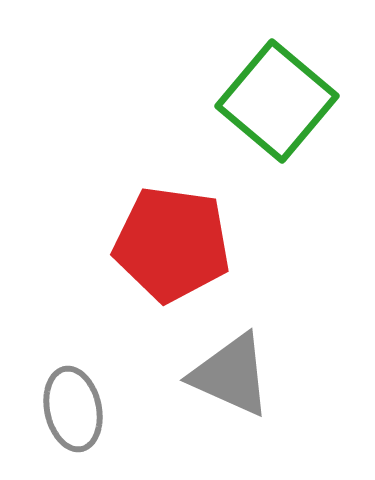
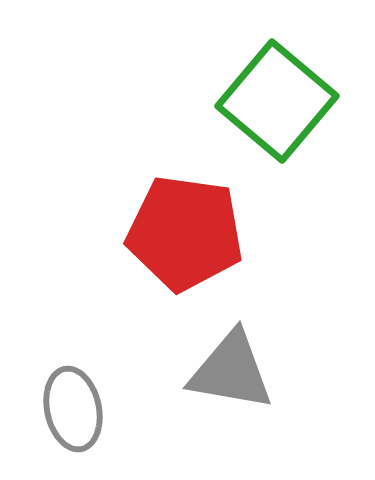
red pentagon: moved 13 px right, 11 px up
gray triangle: moved 4 px up; rotated 14 degrees counterclockwise
